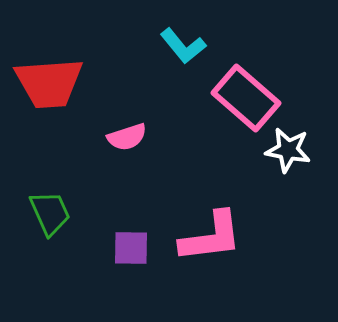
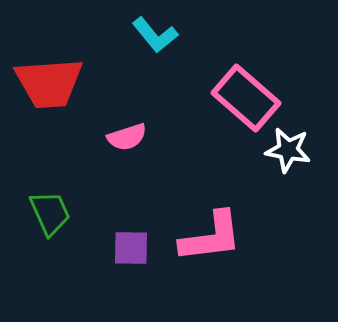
cyan L-shape: moved 28 px left, 11 px up
